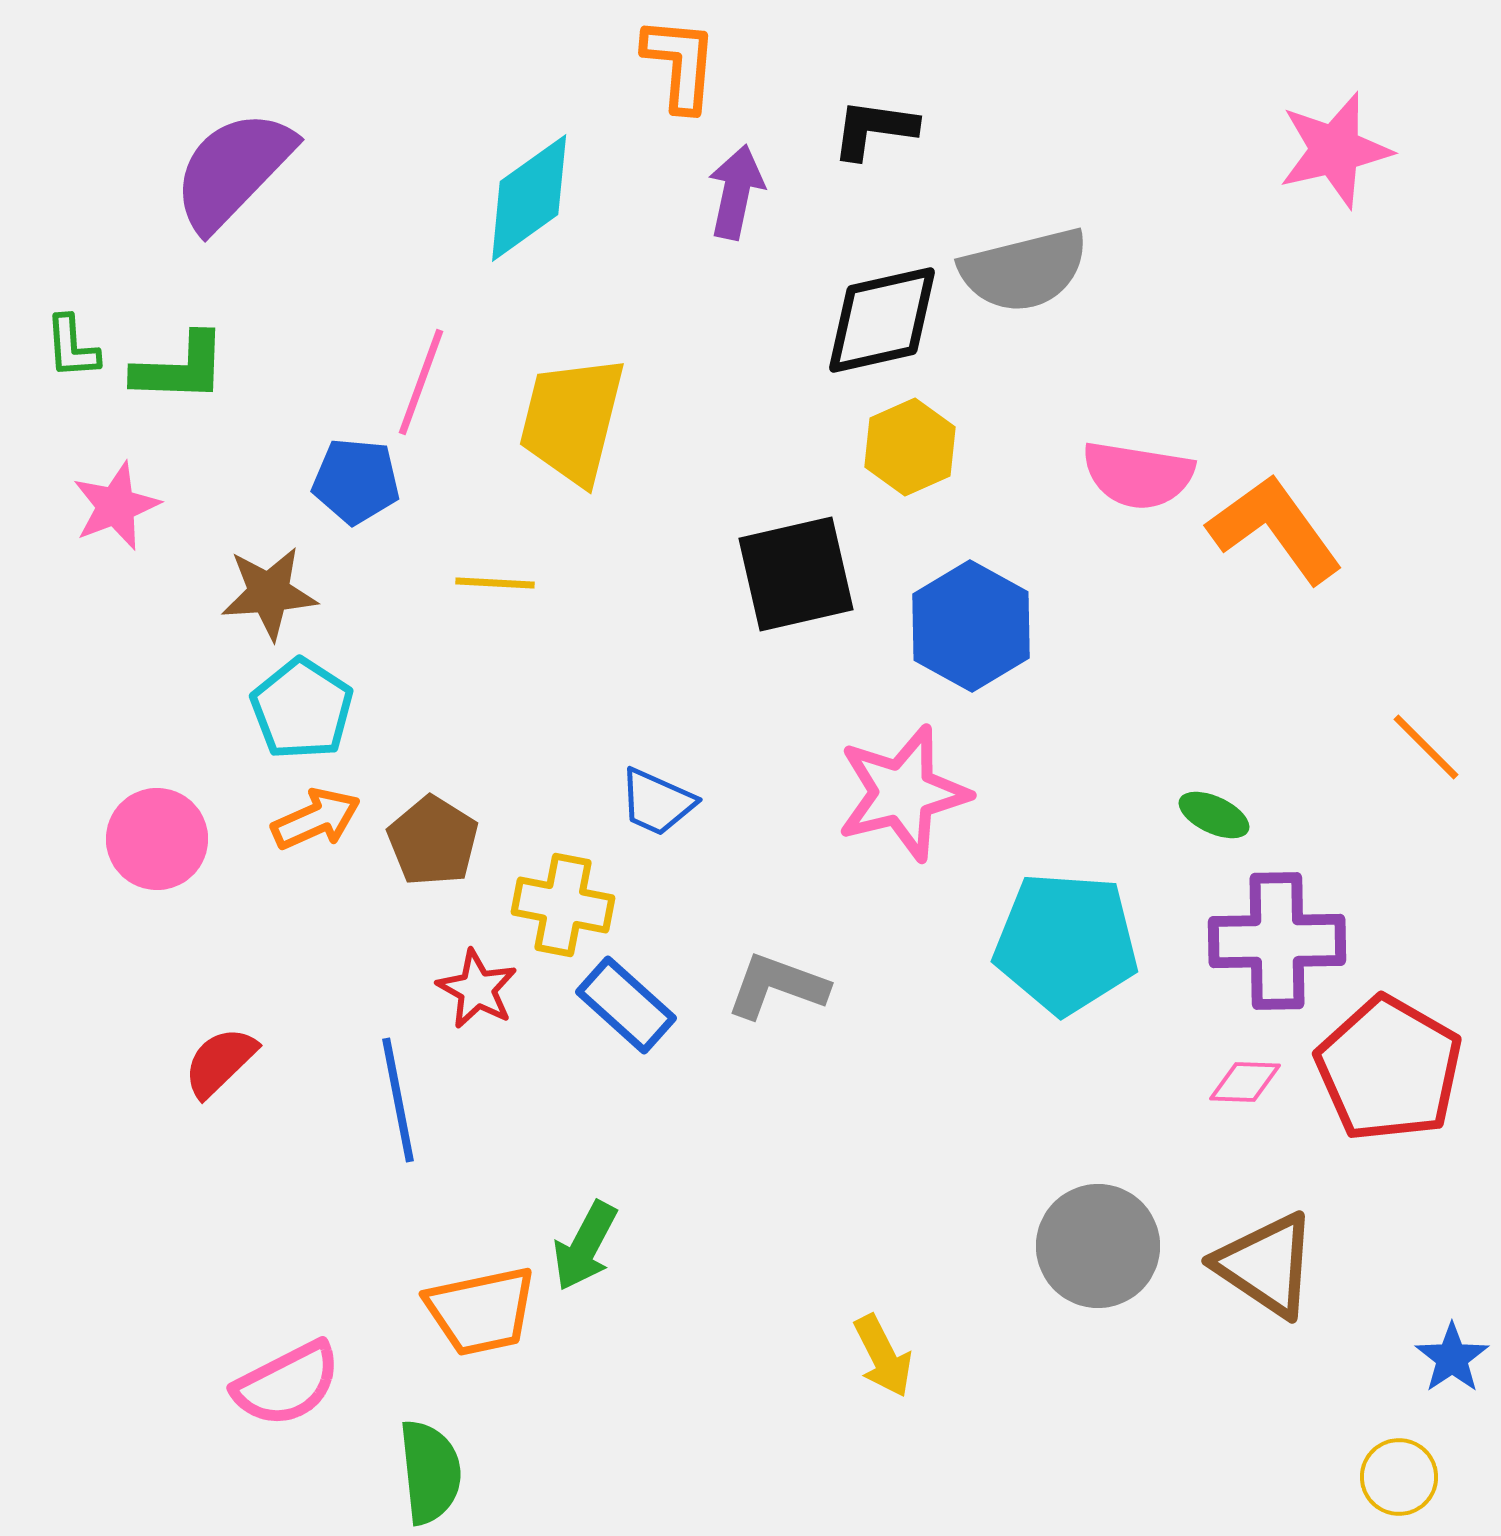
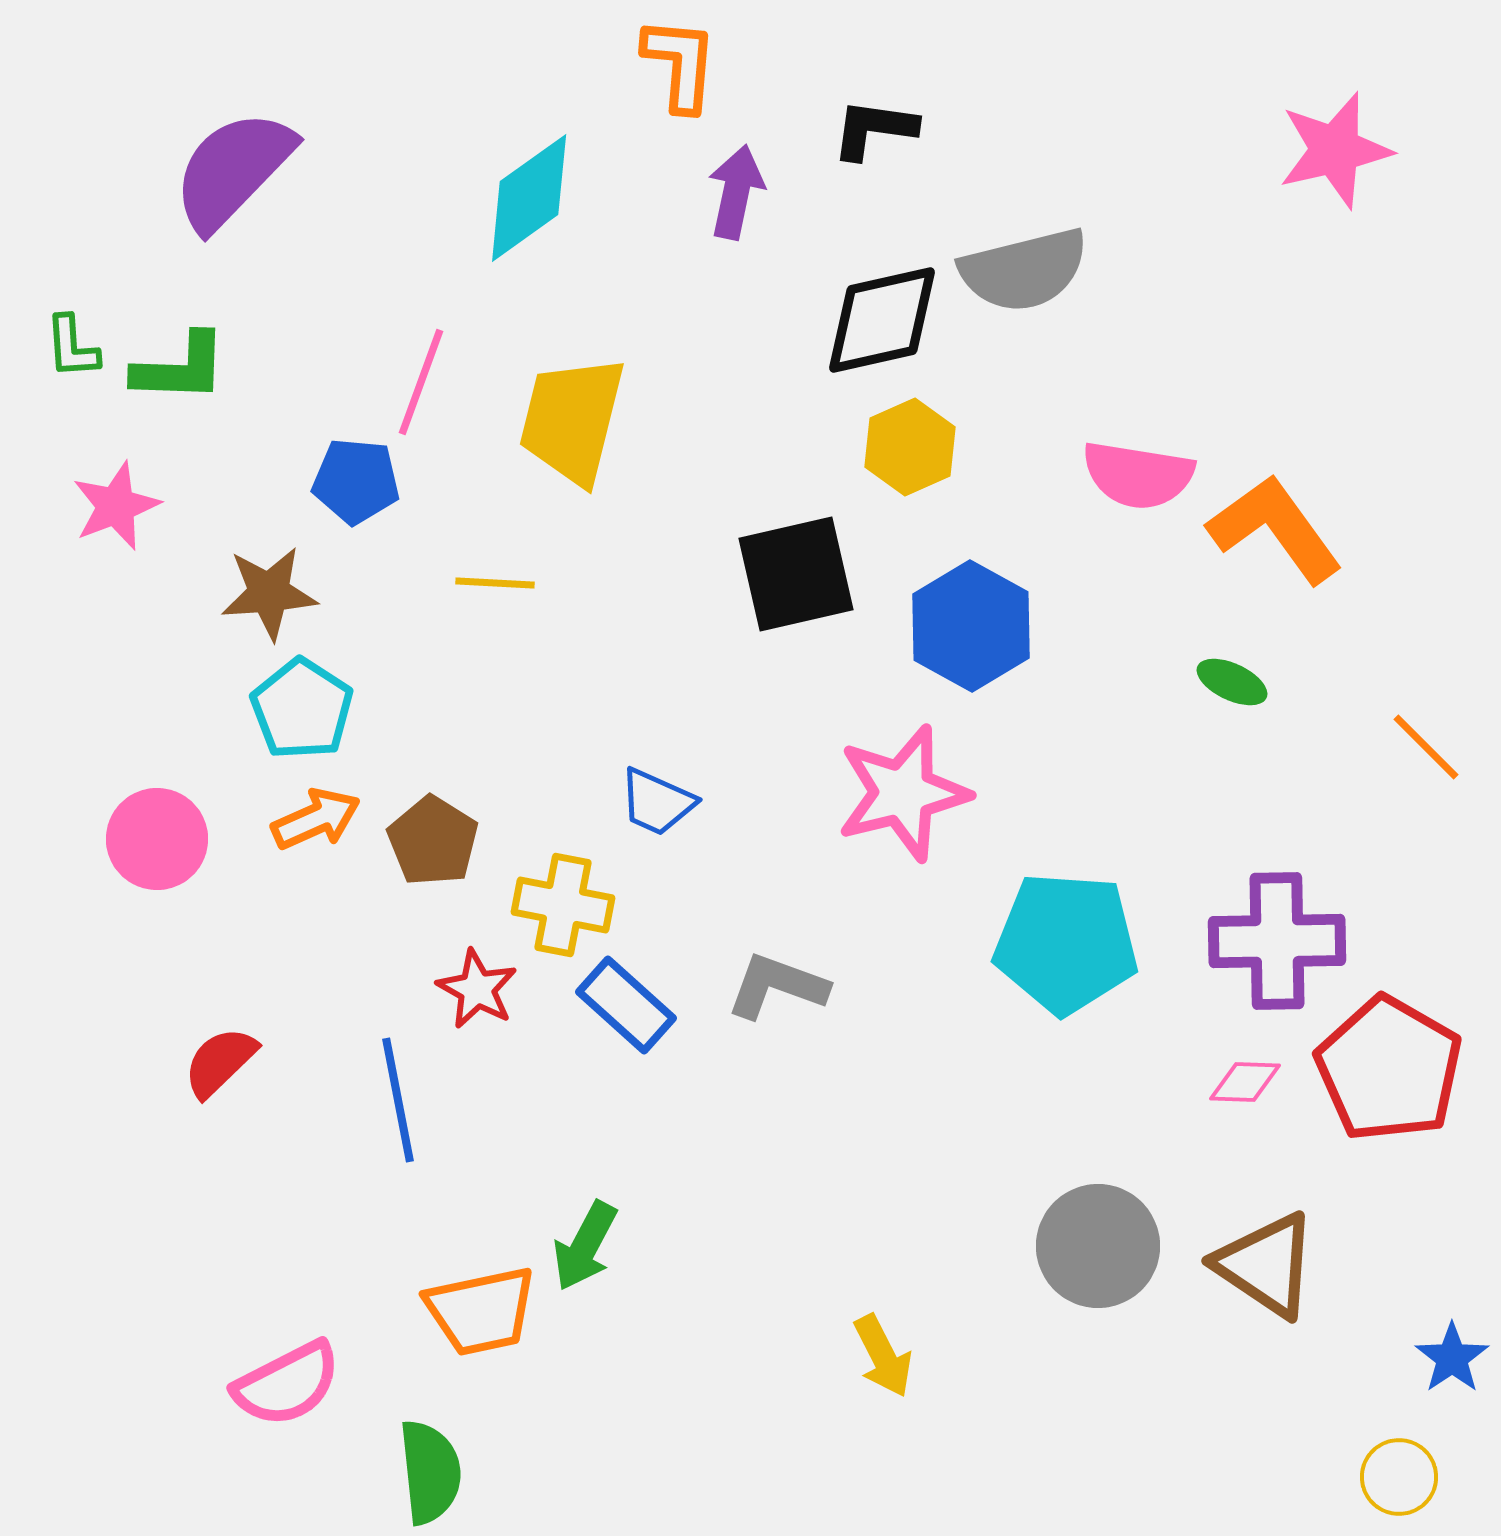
green ellipse at (1214, 815): moved 18 px right, 133 px up
